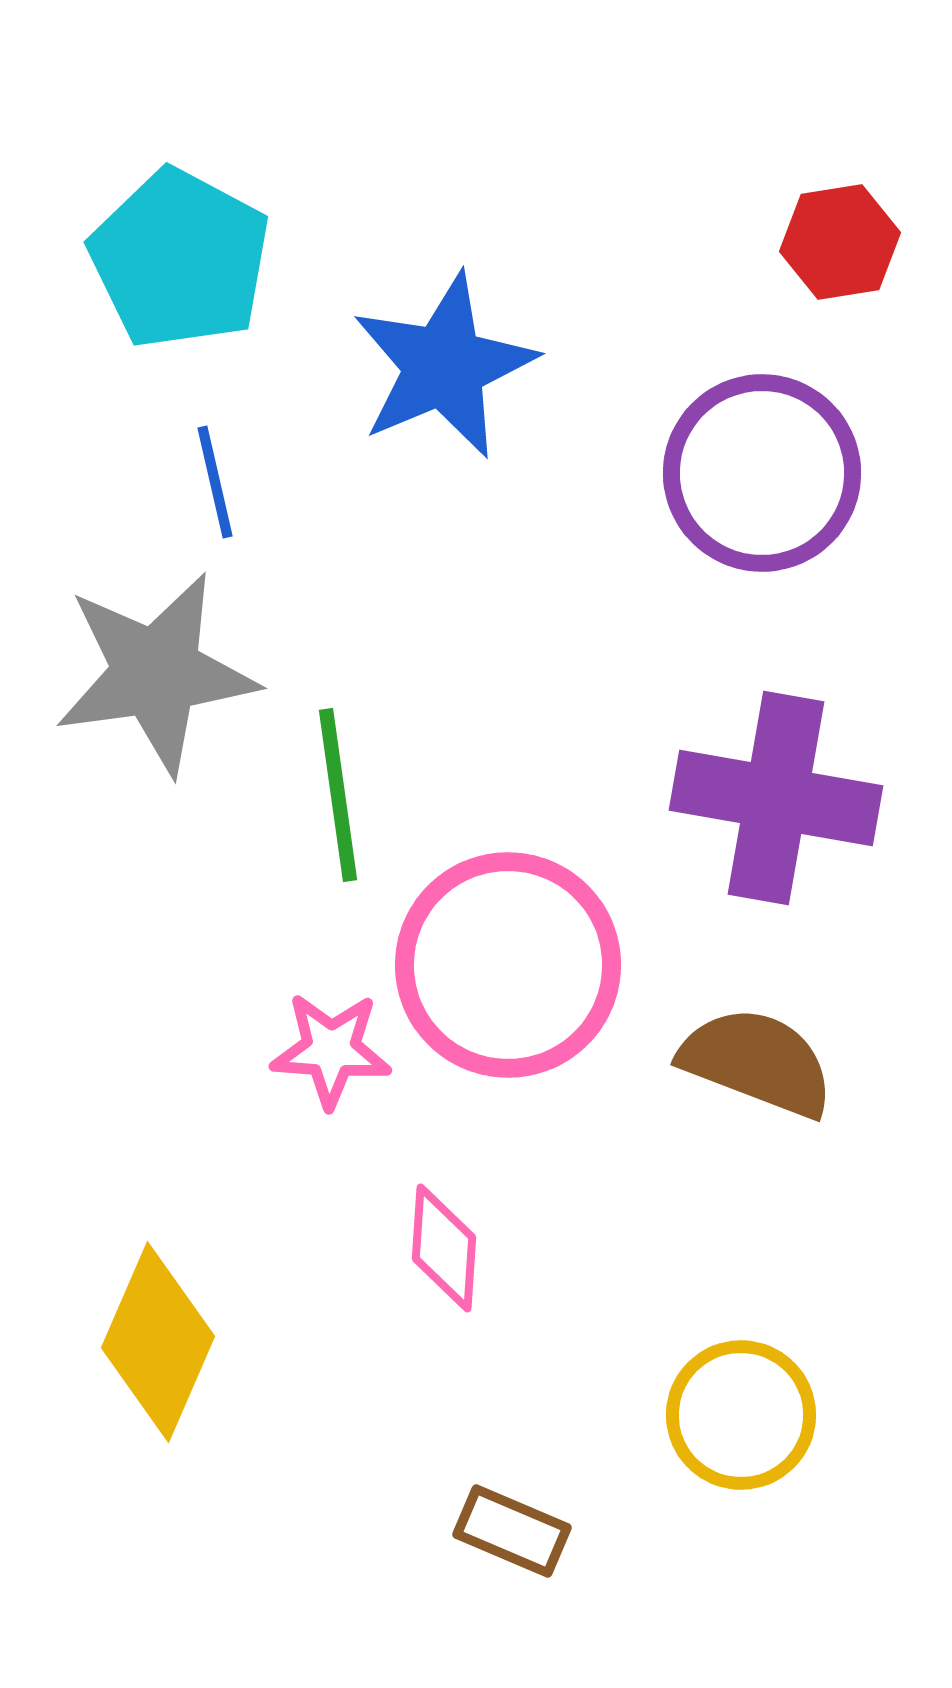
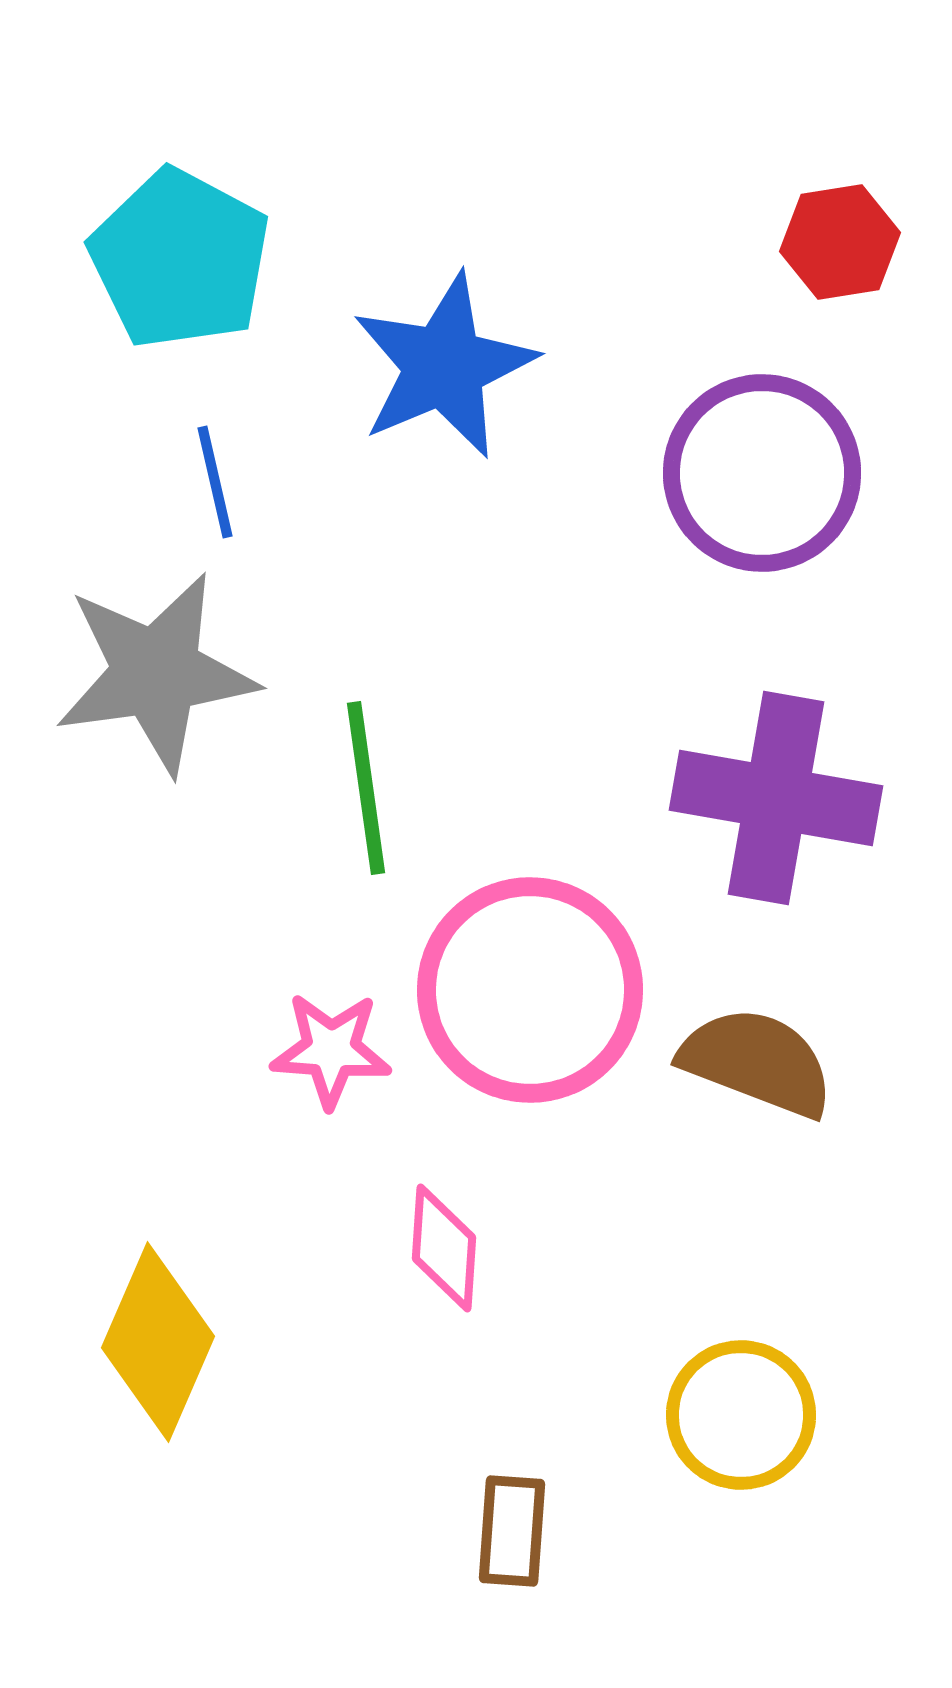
green line: moved 28 px right, 7 px up
pink circle: moved 22 px right, 25 px down
brown rectangle: rotated 71 degrees clockwise
